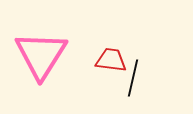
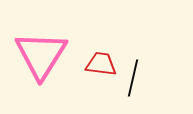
red trapezoid: moved 10 px left, 4 px down
